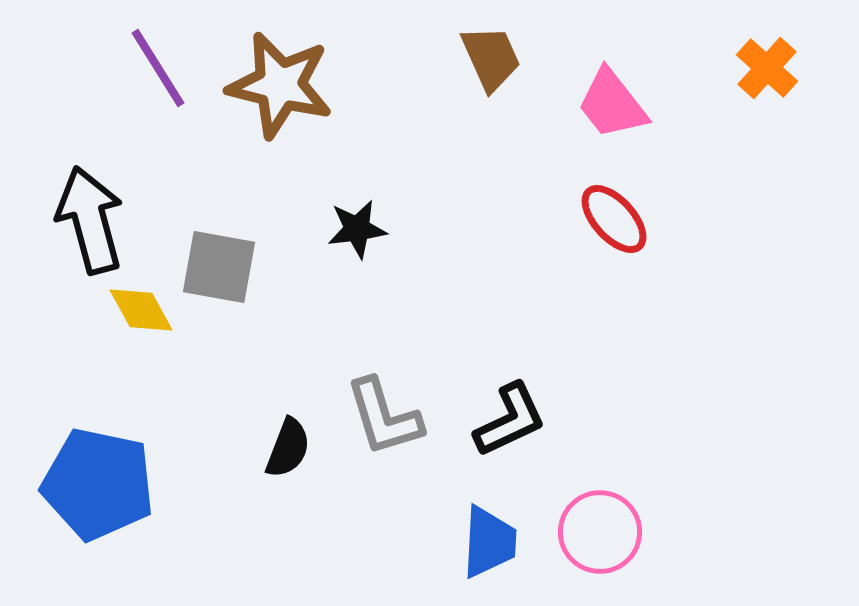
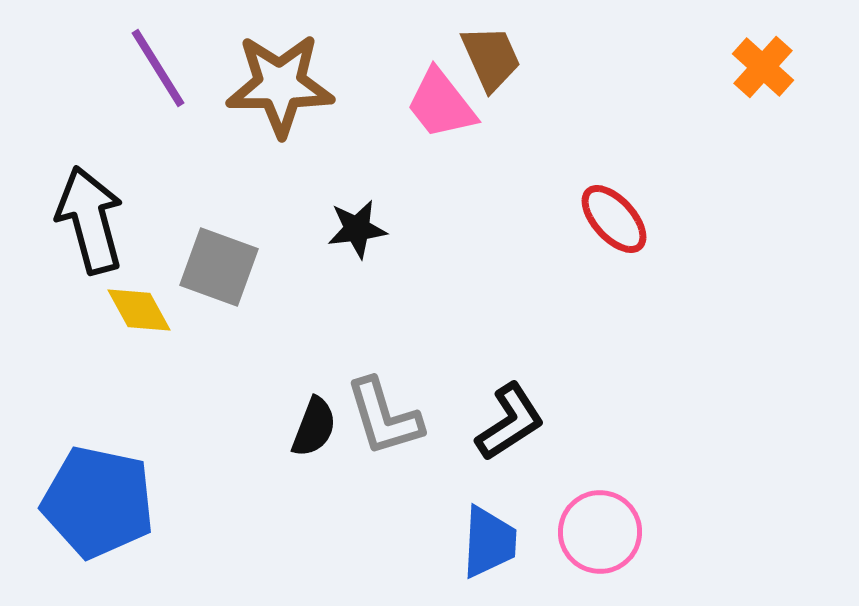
orange cross: moved 4 px left, 1 px up
brown star: rotated 14 degrees counterclockwise
pink trapezoid: moved 171 px left
gray square: rotated 10 degrees clockwise
yellow diamond: moved 2 px left
black L-shape: moved 2 px down; rotated 8 degrees counterclockwise
black semicircle: moved 26 px right, 21 px up
blue pentagon: moved 18 px down
